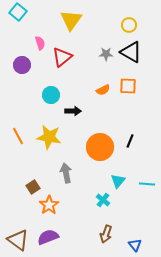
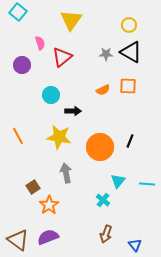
yellow star: moved 10 px right
